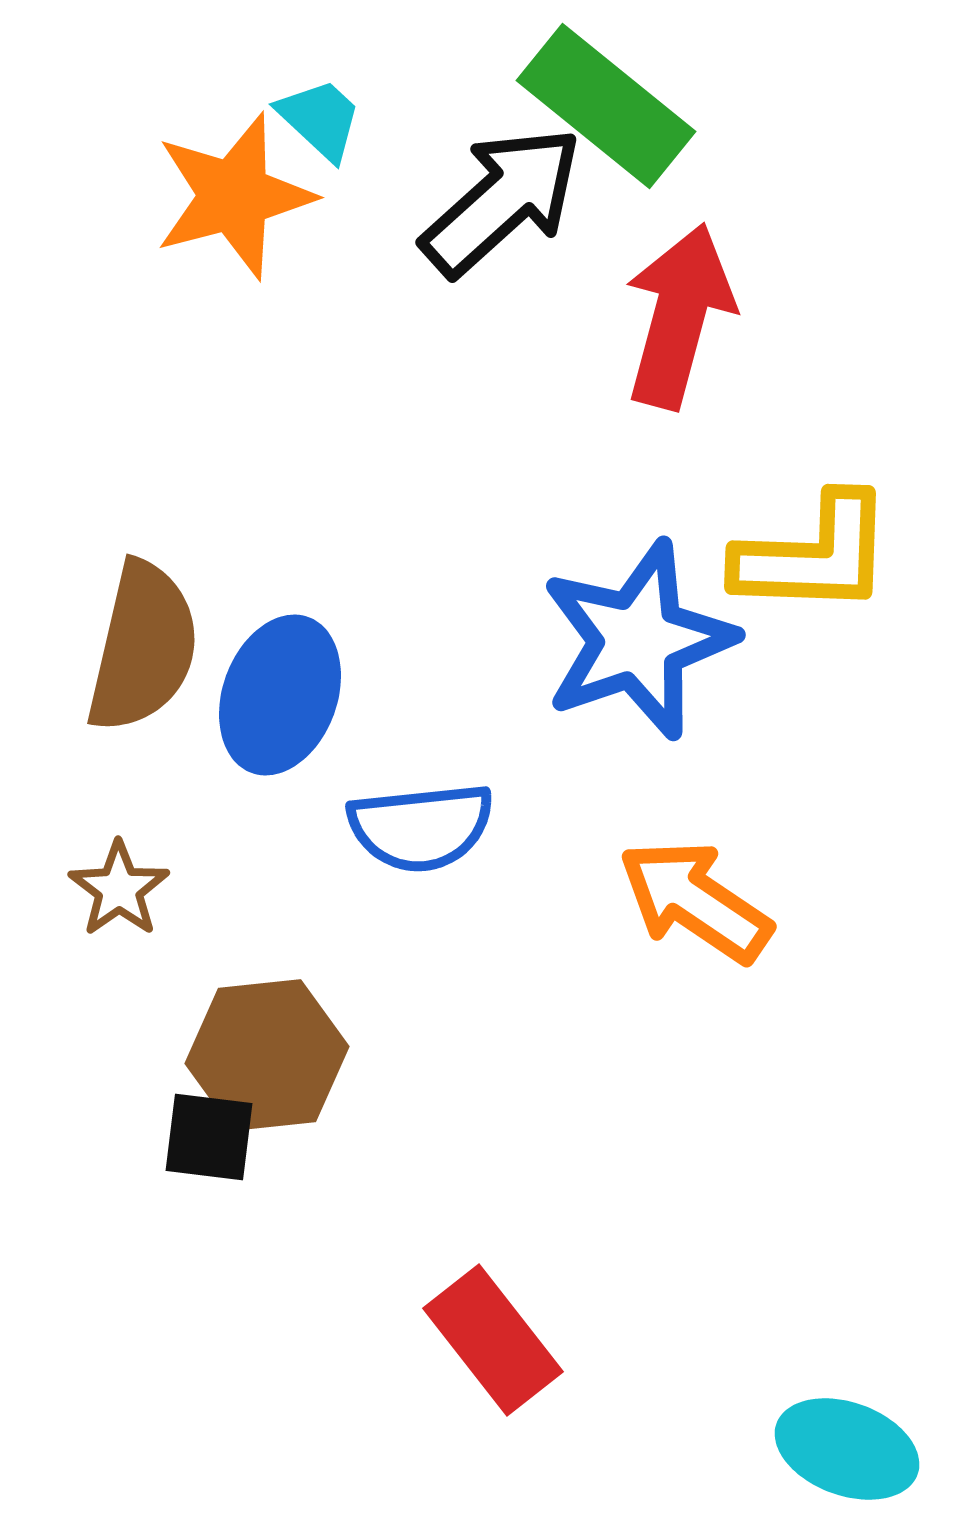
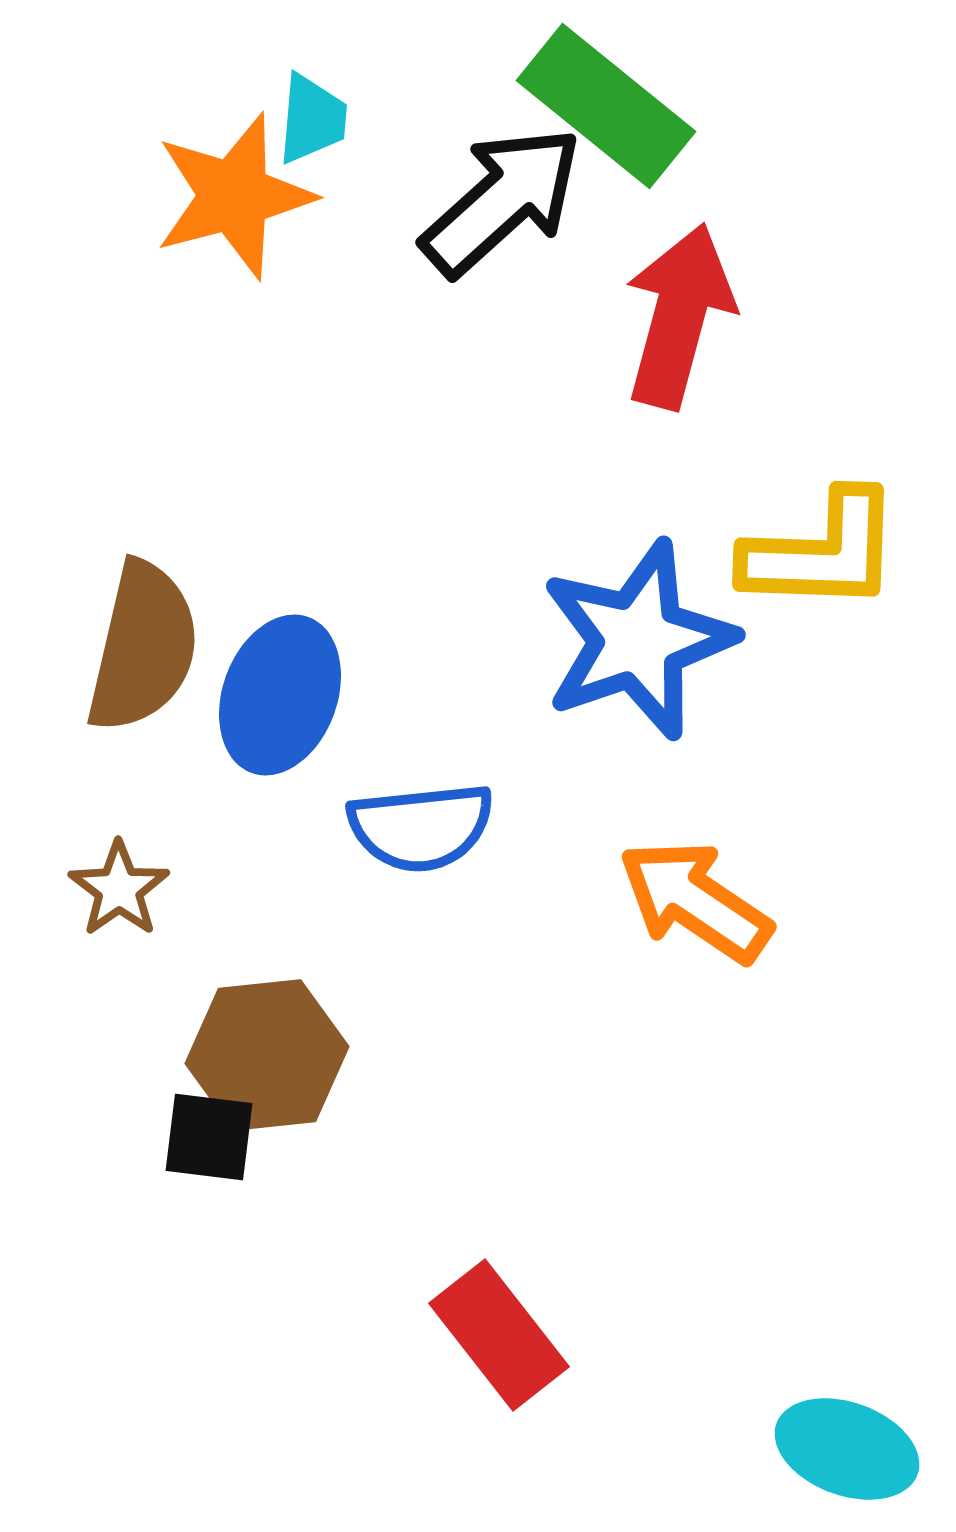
cyan trapezoid: moved 8 px left; rotated 52 degrees clockwise
yellow L-shape: moved 8 px right, 3 px up
red rectangle: moved 6 px right, 5 px up
